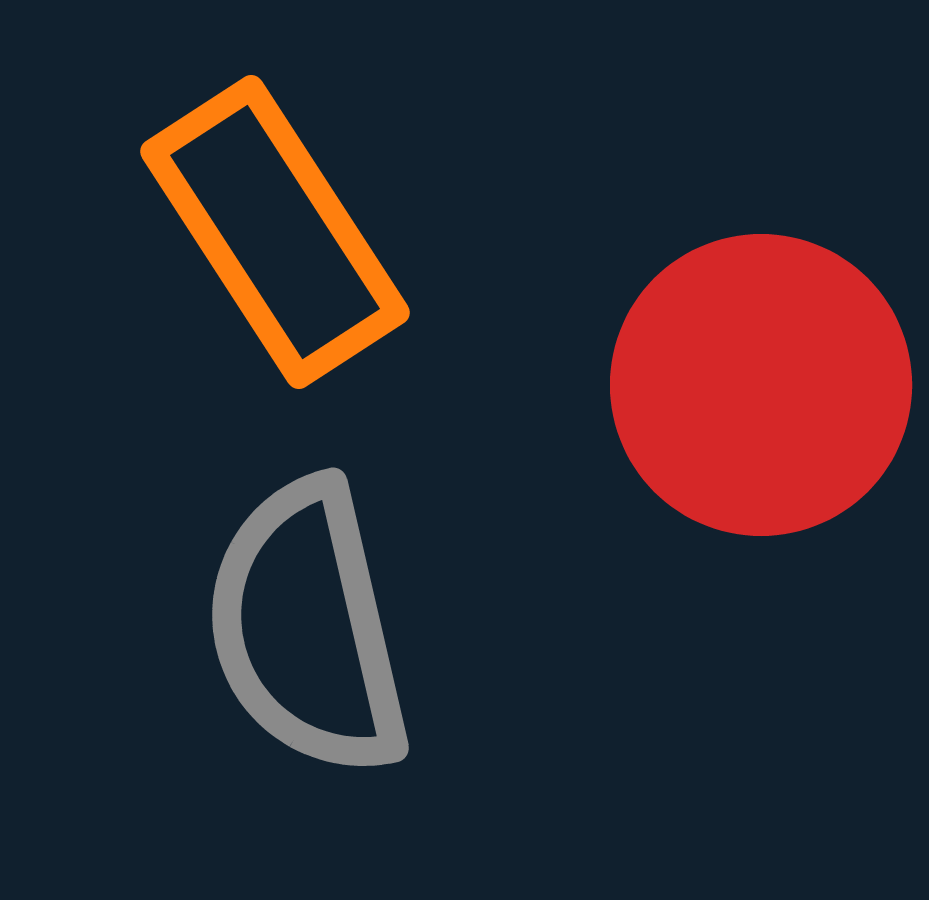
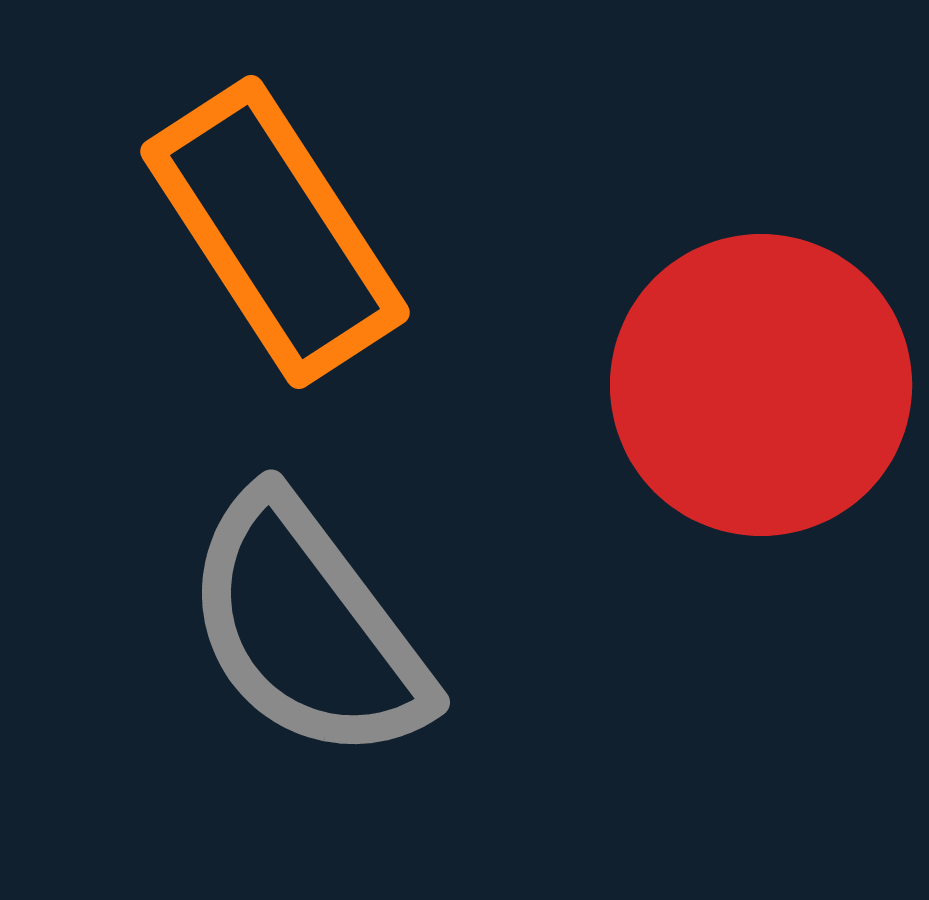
gray semicircle: rotated 24 degrees counterclockwise
